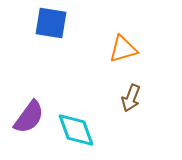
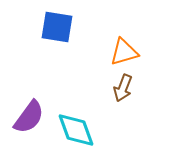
blue square: moved 6 px right, 4 px down
orange triangle: moved 1 px right, 3 px down
brown arrow: moved 8 px left, 10 px up
